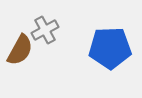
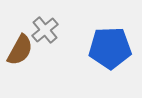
gray cross: rotated 12 degrees counterclockwise
